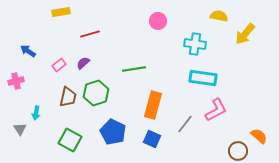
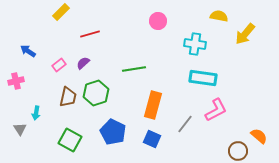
yellow rectangle: rotated 36 degrees counterclockwise
